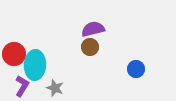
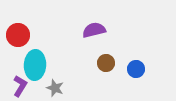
purple semicircle: moved 1 px right, 1 px down
brown circle: moved 16 px right, 16 px down
red circle: moved 4 px right, 19 px up
purple L-shape: moved 2 px left
